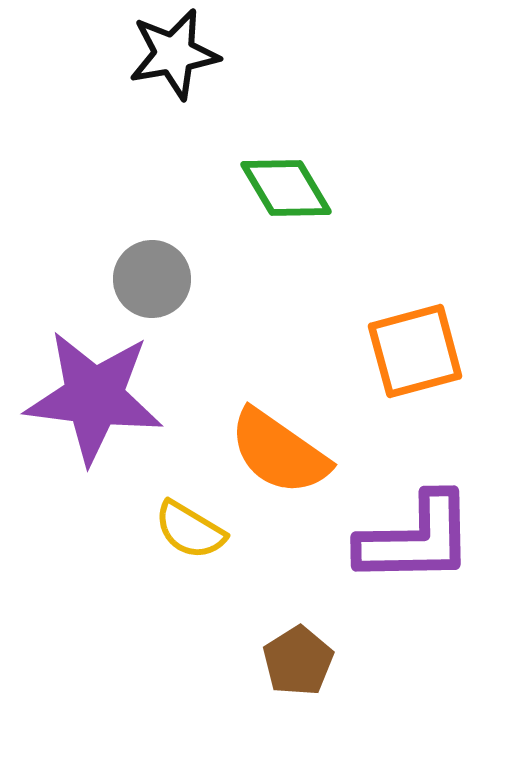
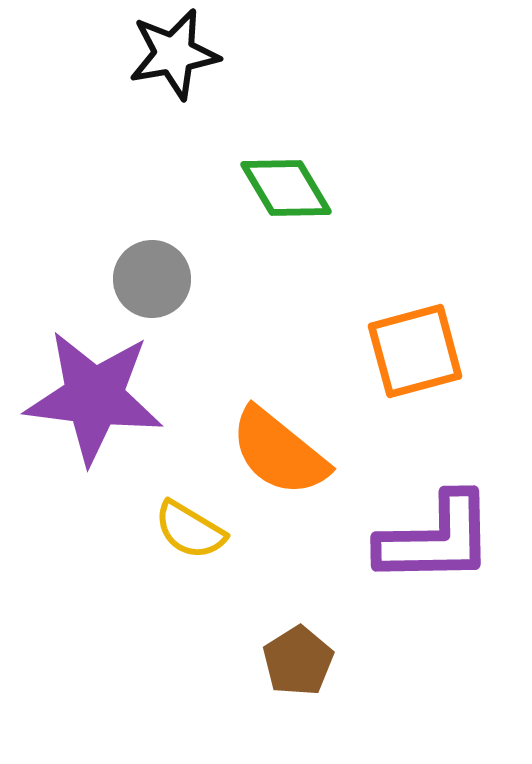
orange semicircle: rotated 4 degrees clockwise
purple L-shape: moved 20 px right
